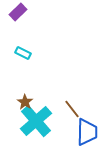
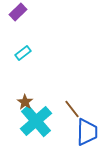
cyan rectangle: rotated 63 degrees counterclockwise
